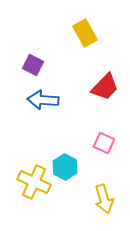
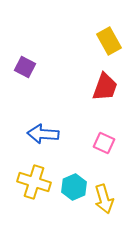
yellow rectangle: moved 24 px right, 8 px down
purple square: moved 8 px left, 2 px down
red trapezoid: rotated 24 degrees counterclockwise
blue arrow: moved 34 px down
cyan hexagon: moved 9 px right, 20 px down; rotated 10 degrees clockwise
yellow cross: rotated 8 degrees counterclockwise
